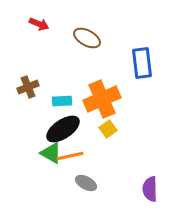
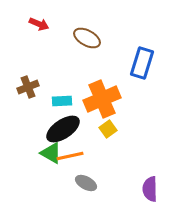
blue rectangle: rotated 24 degrees clockwise
